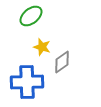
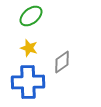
yellow star: moved 13 px left, 1 px down
blue cross: moved 1 px right
